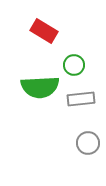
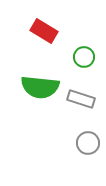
green circle: moved 10 px right, 8 px up
green semicircle: rotated 9 degrees clockwise
gray rectangle: rotated 24 degrees clockwise
